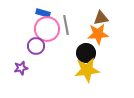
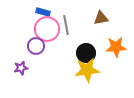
blue rectangle: moved 1 px up
orange star: moved 18 px right, 13 px down
